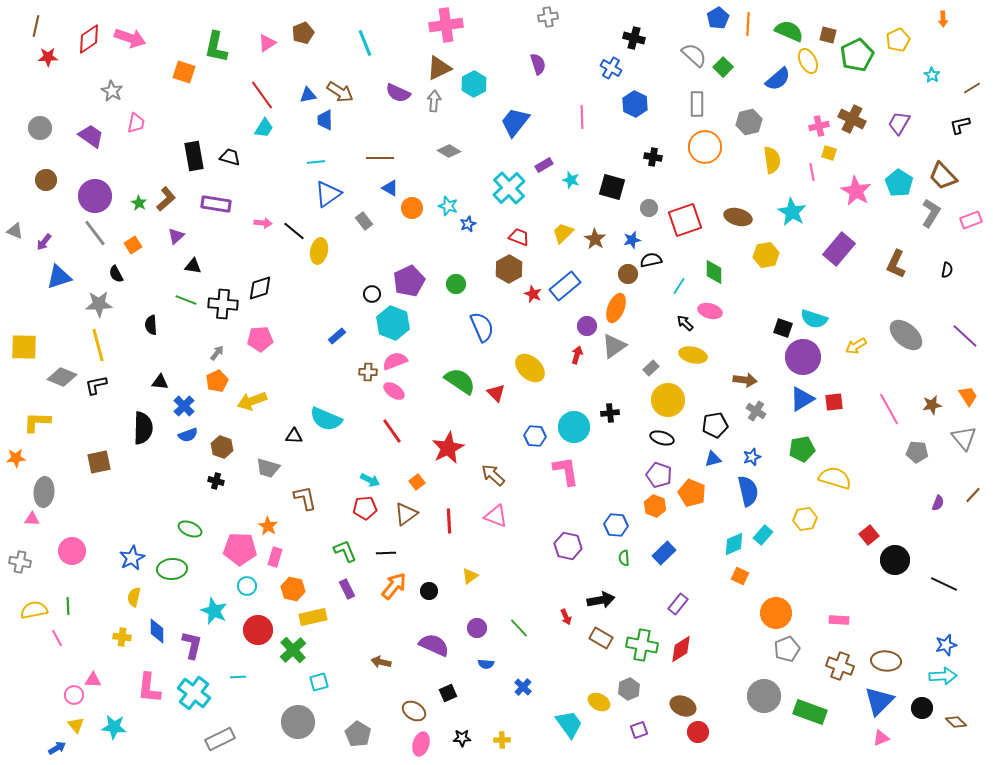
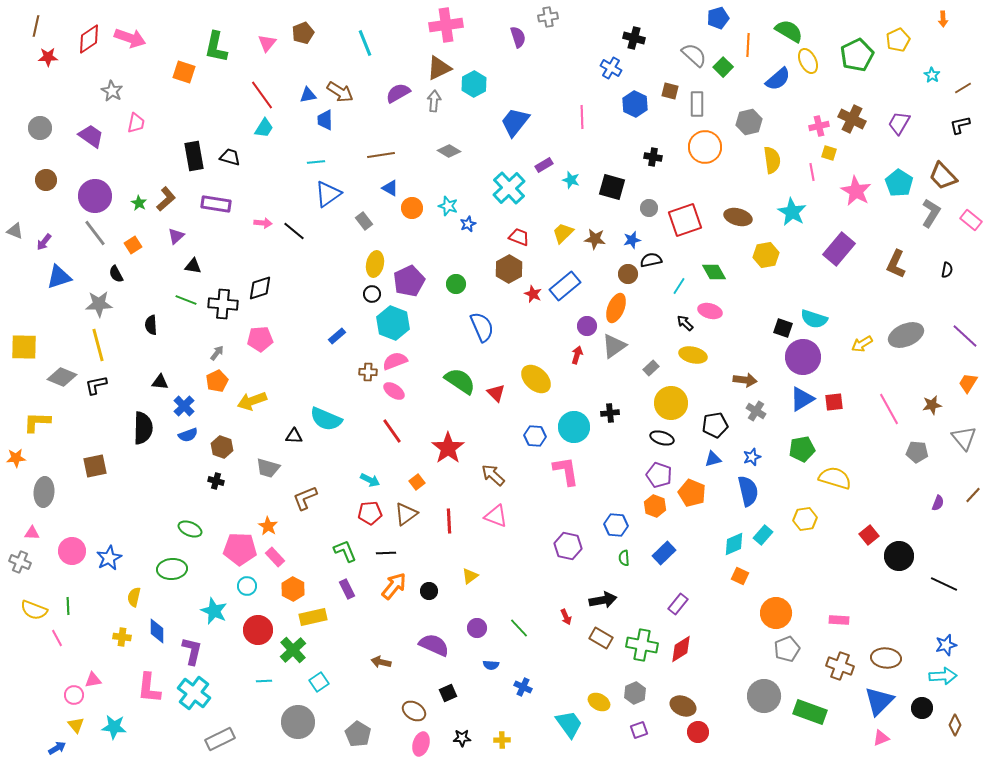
blue pentagon at (718, 18): rotated 15 degrees clockwise
orange line at (748, 24): moved 21 px down
green semicircle at (789, 31): rotated 8 degrees clockwise
brown square at (828, 35): moved 158 px left, 56 px down
pink triangle at (267, 43): rotated 18 degrees counterclockwise
purple semicircle at (538, 64): moved 20 px left, 27 px up
brown line at (972, 88): moved 9 px left
purple semicircle at (398, 93): rotated 125 degrees clockwise
brown line at (380, 158): moved 1 px right, 3 px up; rotated 8 degrees counterclockwise
pink rectangle at (971, 220): rotated 60 degrees clockwise
brown star at (595, 239): rotated 25 degrees counterclockwise
yellow ellipse at (319, 251): moved 56 px right, 13 px down
green diamond at (714, 272): rotated 30 degrees counterclockwise
gray ellipse at (906, 335): rotated 64 degrees counterclockwise
yellow arrow at (856, 346): moved 6 px right, 2 px up
yellow ellipse at (530, 368): moved 6 px right, 11 px down
orange trapezoid at (968, 396): moved 13 px up; rotated 115 degrees counterclockwise
yellow circle at (668, 400): moved 3 px right, 3 px down
red star at (448, 448): rotated 8 degrees counterclockwise
brown square at (99, 462): moved 4 px left, 4 px down
brown L-shape at (305, 498): rotated 100 degrees counterclockwise
red pentagon at (365, 508): moved 5 px right, 5 px down
pink triangle at (32, 519): moved 14 px down
pink rectangle at (275, 557): rotated 60 degrees counterclockwise
blue star at (132, 558): moved 23 px left
black circle at (895, 560): moved 4 px right, 4 px up
gray cross at (20, 562): rotated 10 degrees clockwise
orange hexagon at (293, 589): rotated 15 degrees clockwise
black arrow at (601, 600): moved 2 px right
yellow semicircle at (34, 610): rotated 148 degrees counterclockwise
purple L-shape at (192, 645): moved 6 px down
brown ellipse at (886, 661): moved 3 px up
blue semicircle at (486, 664): moved 5 px right, 1 px down
cyan line at (238, 677): moved 26 px right, 4 px down
pink triangle at (93, 680): rotated 12 degrees counterclockwise
cyan square at (319, 682): rotated 18 degrees counterclockwise
blue cross at (523, 687): rotated 18 degrees counterclockwise
gray hexagon at (629, 689): moved 6 px right, 4 px down
brown diamond at (956, 722): moved 1 px left, 3 px down; rotated 70 degrees clockwise
